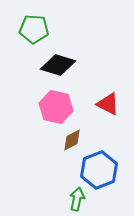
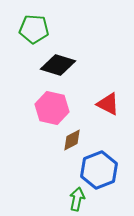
pink hexagon: moved 4 px left, 1 px down
